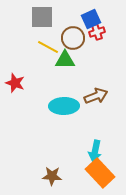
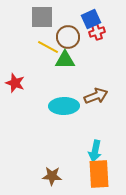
brown circle: moved 5 px left, 1 px up
orange rectangle: moved 1 px left, 1 px down; rotated 40 degrees clockwise
